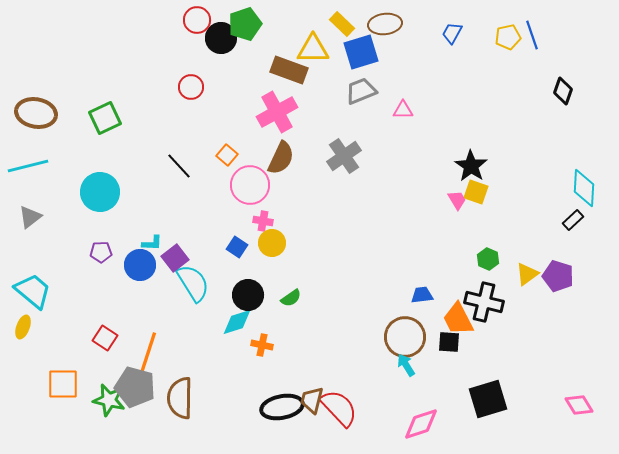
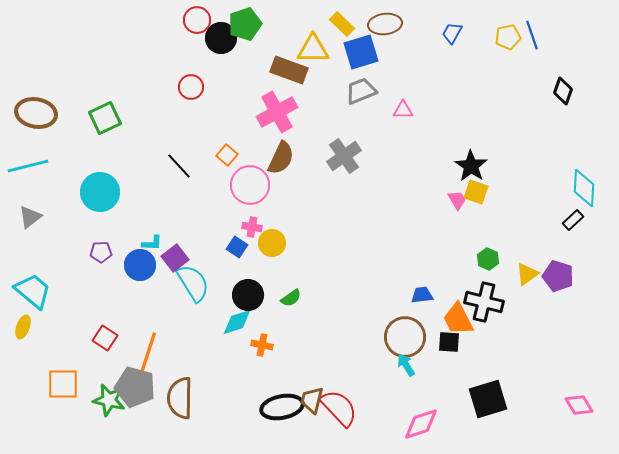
pink cross at (263, 221): moved 11 px left, 6 px down
